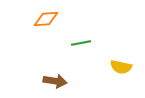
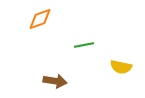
orange diamond: moved 6 px left; rotated 15 degrees counterclockwise
green line: moved 3 px right, 2 px down
